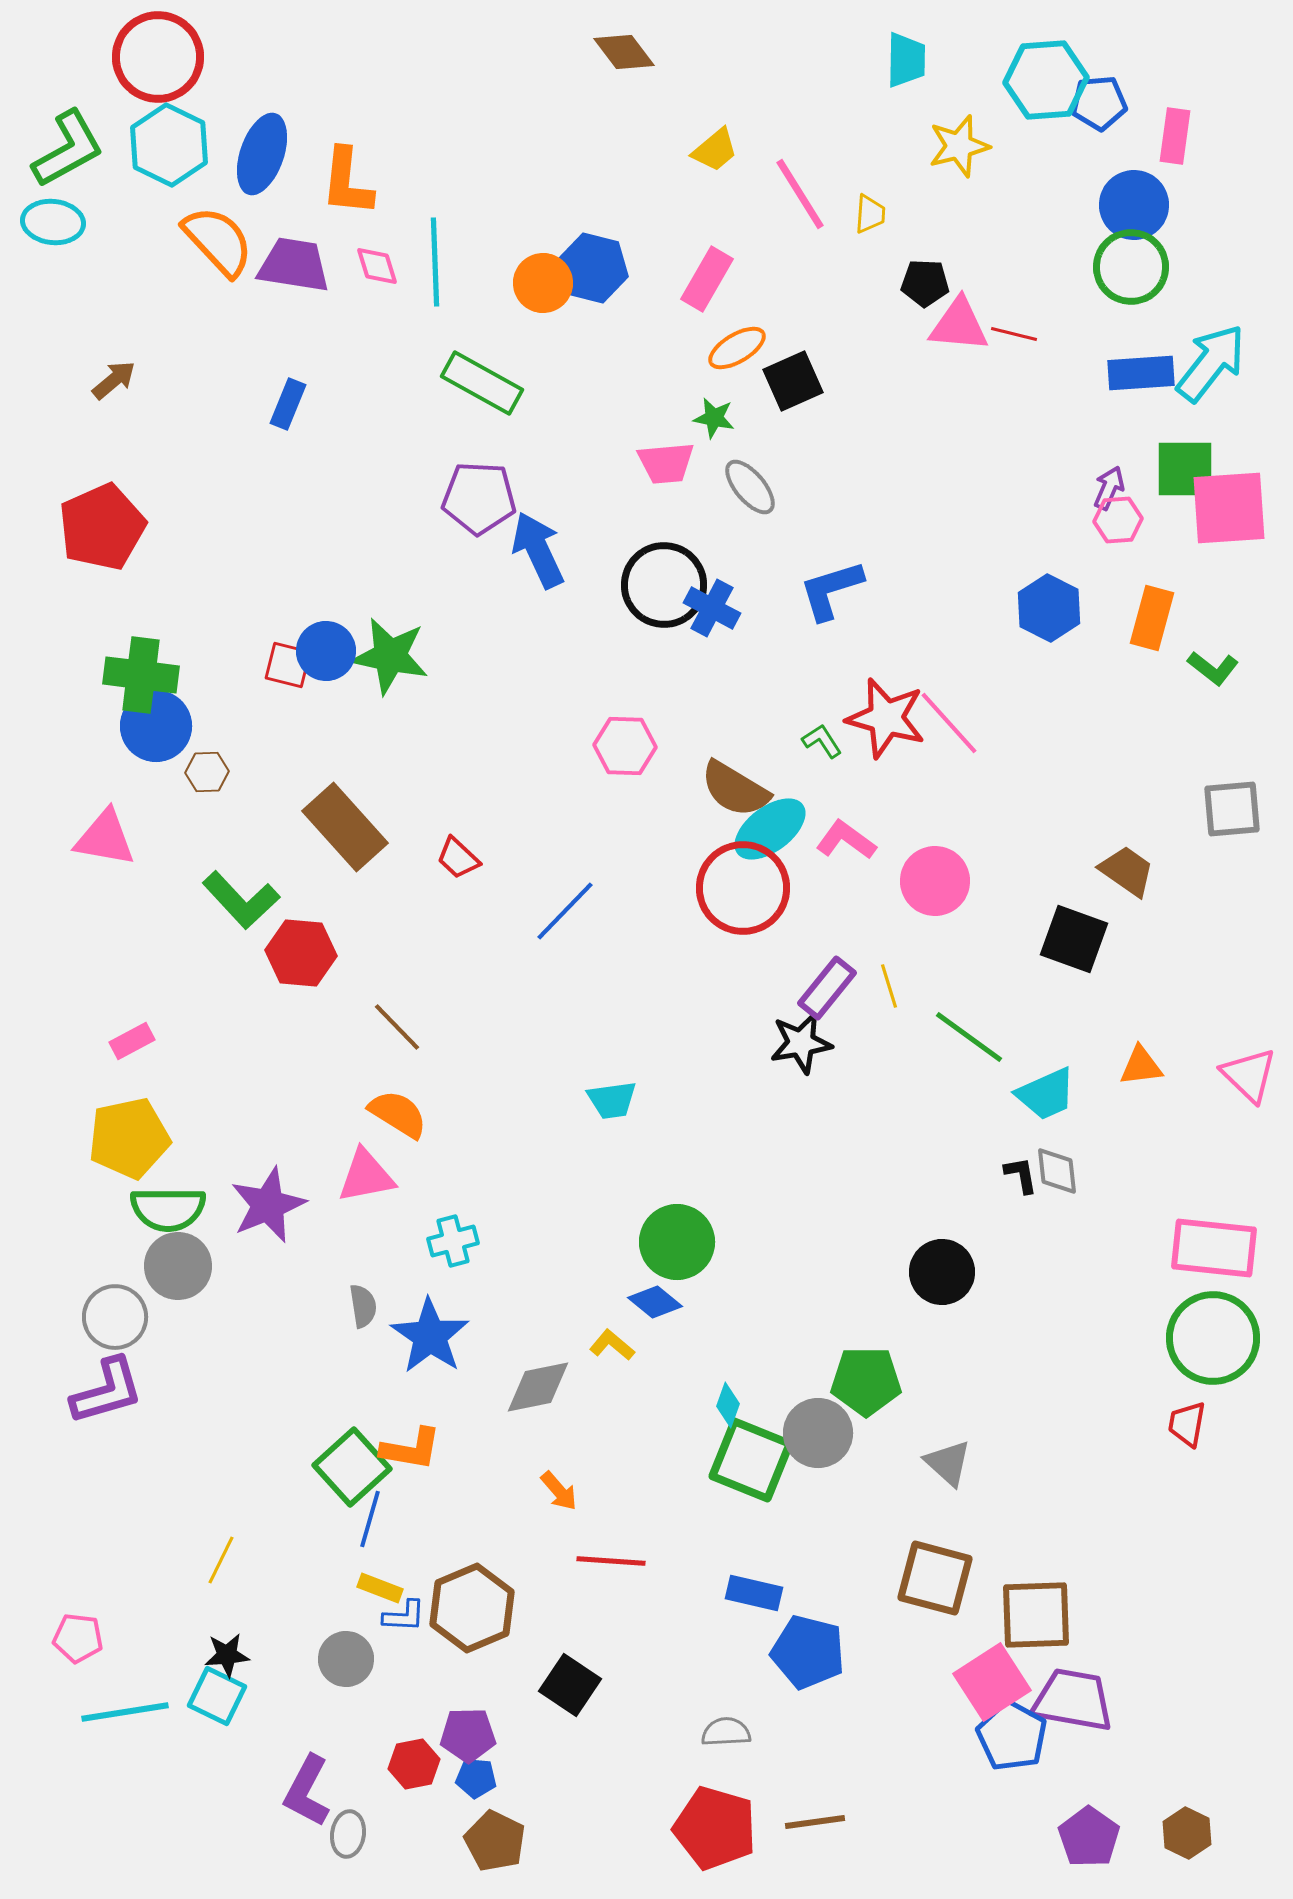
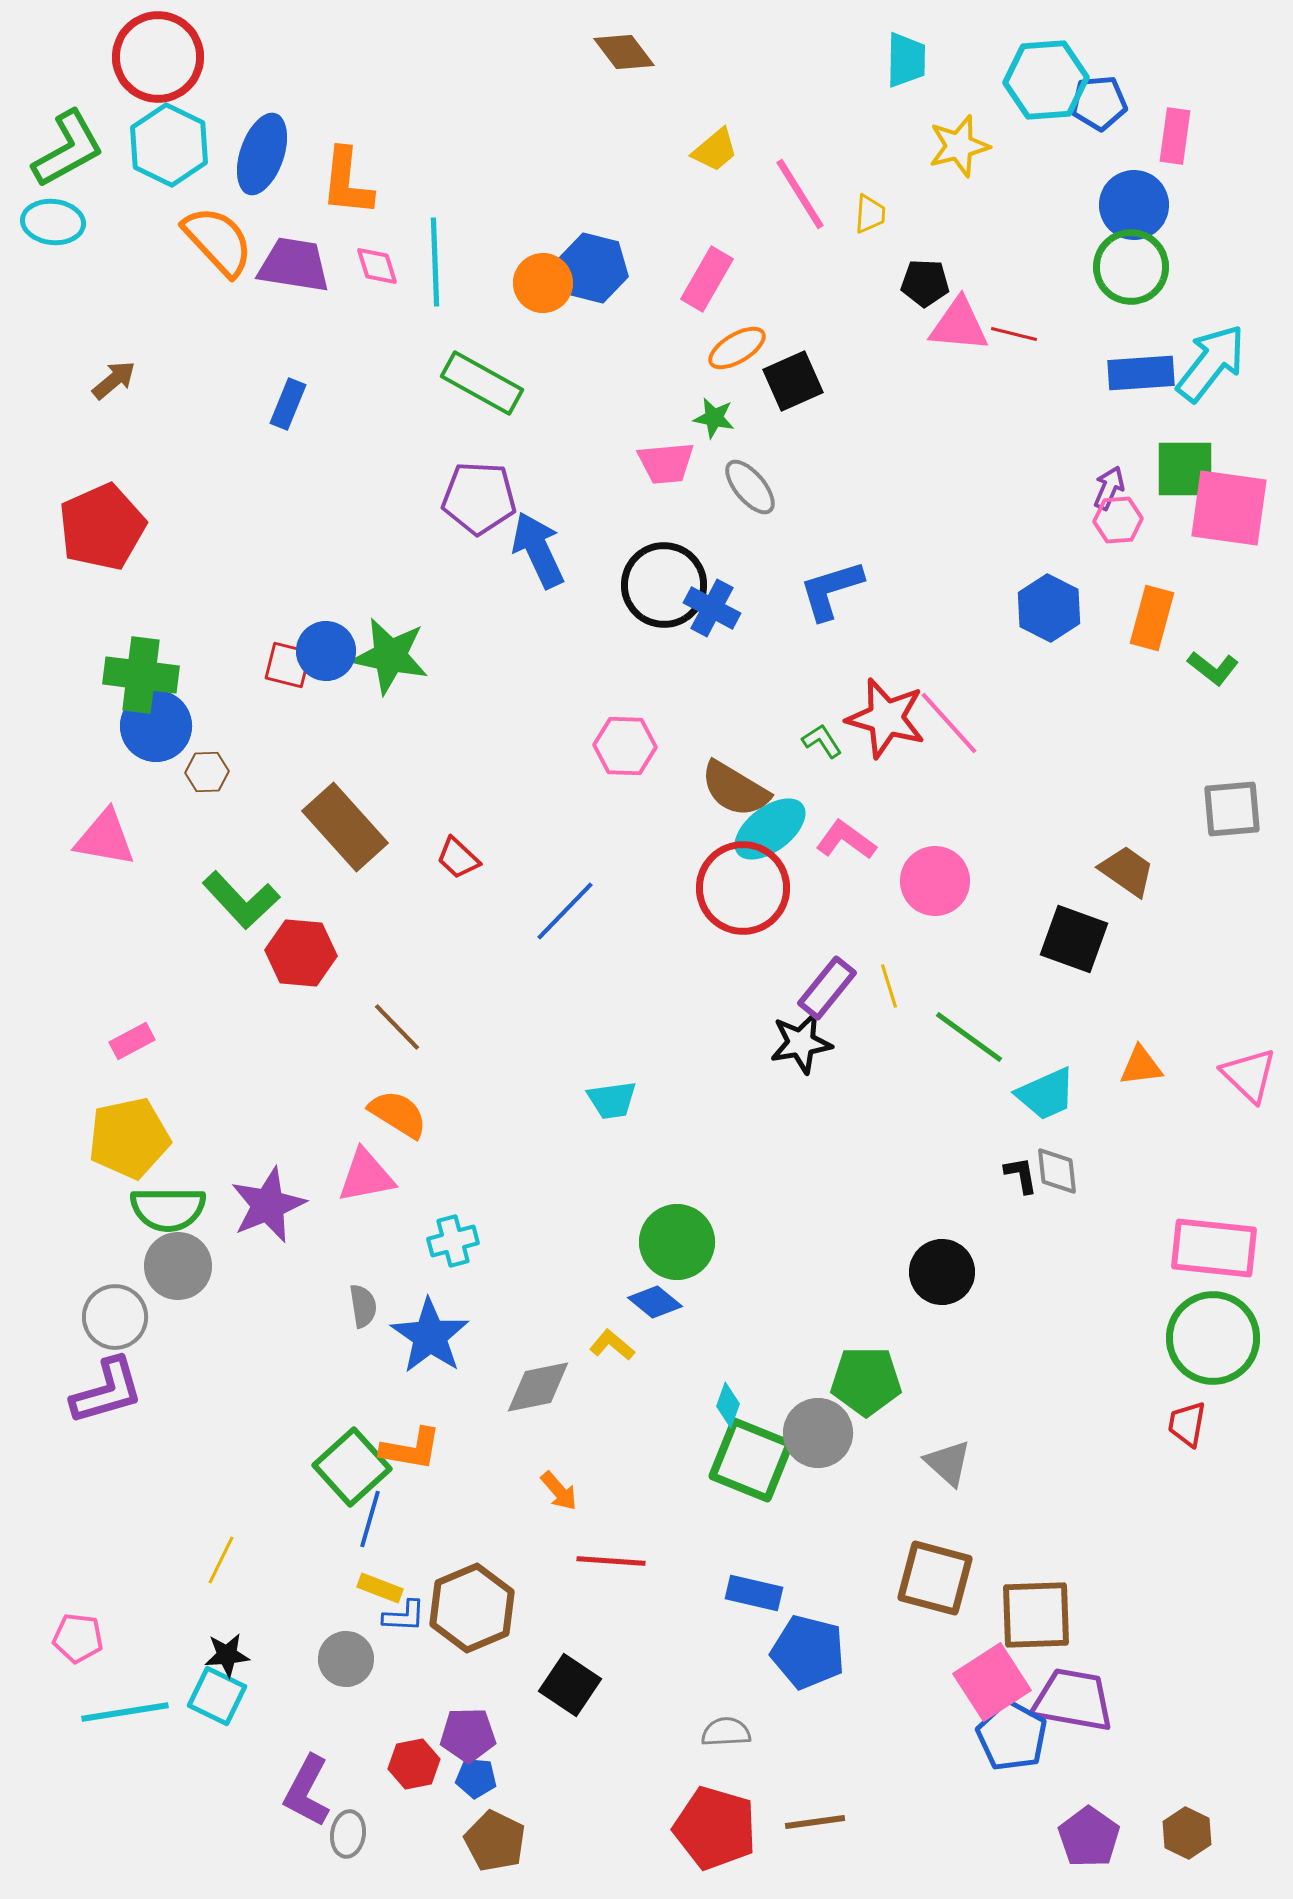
pink square at (1229, 508): rotated 12 degrees clockwise
